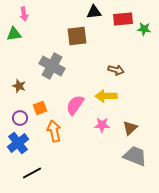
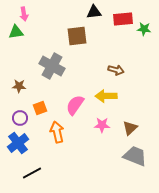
green triangle: moved 2 px right, 2 px up
brown star: rotated 16 degrees counterclockwise
orange arrow: moved 3 px right, 1 px down
